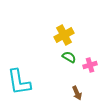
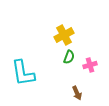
green semicircle: rotated 80 degrees clockwise
cyan L-shape: moved 4 px right, 9 px up
